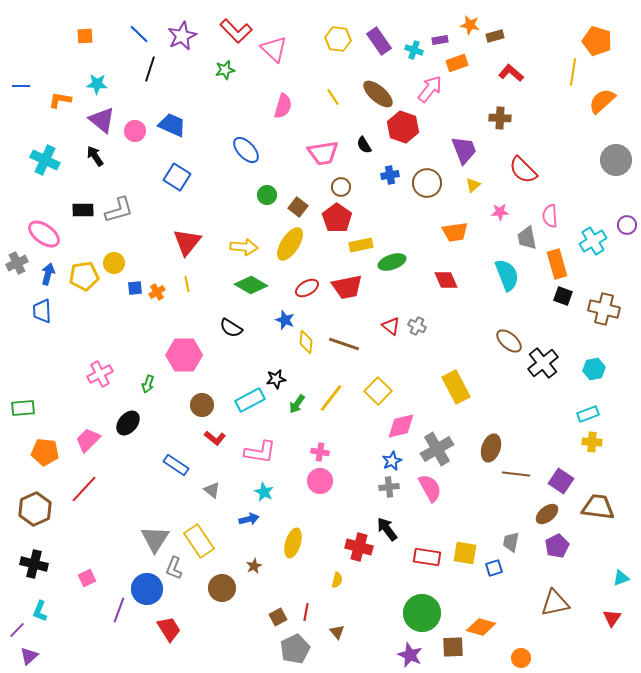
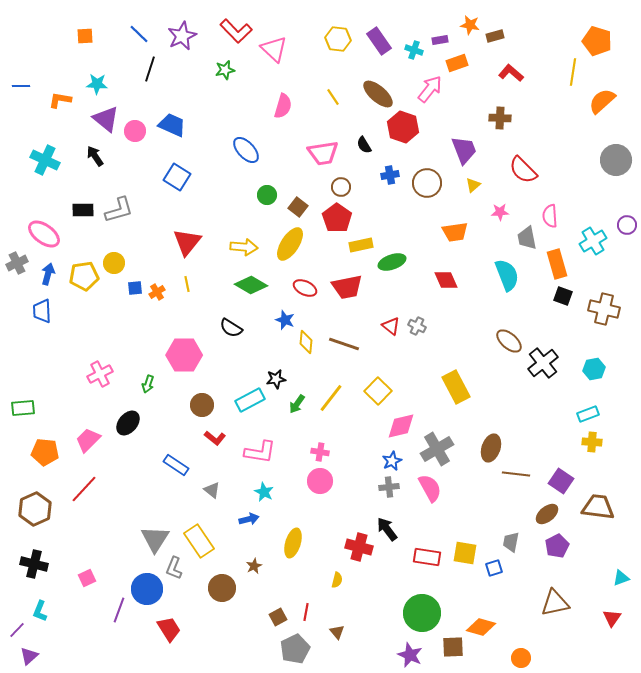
purple triangle at (102, 120): moved 4 px right, 1 px up
red ellipse at (307, 288): moved 2 px left; rotated 55 degrees clockwise
